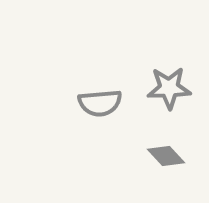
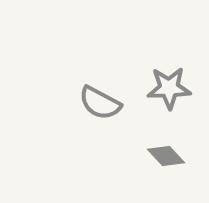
gray semicircle: rotated 33 degrees clockwise
